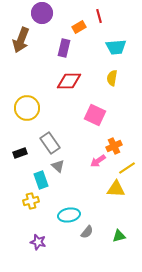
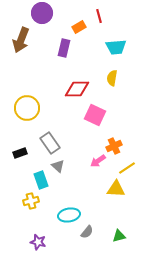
red diamond: moved 8 px right, 8 px down
